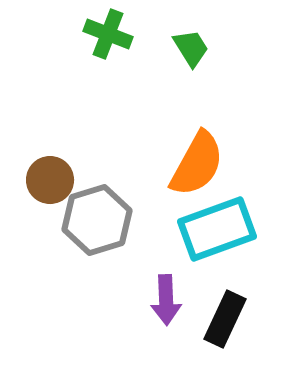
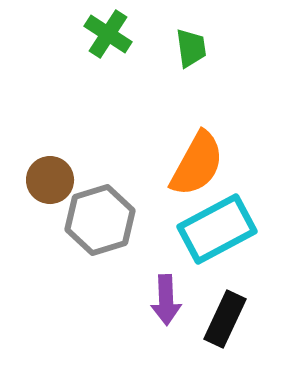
green cross: rotated 12 degrees clockwise
green trapezoid: rotated 24 degrees clockwise
gray hexagon: moved 3 px right
cyan rectangle: rotated 8 degrees counterclockwise
